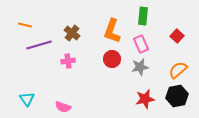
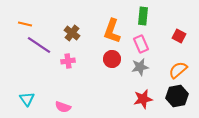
orange line: moved 1 px up
red square: moved 2 px right; rotated 16 degrees counterclockwise
purple line: rotated 50 degrees clockwise
red star: moved 2 px left
